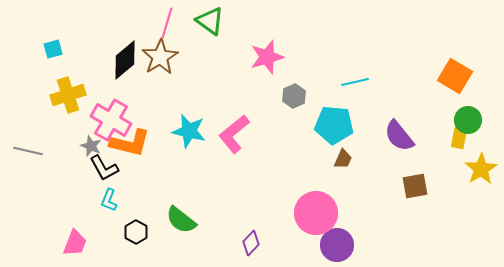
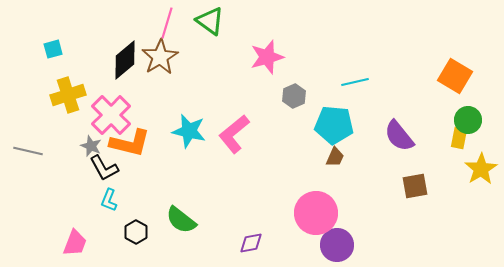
pink cross: moved 5 px up; rotated 15 degrees clockwise
brown trapezoid: moved 8 px left, 2 px up
purple diamond: rotated 35 degrees clockwise
